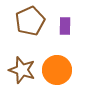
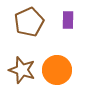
brown pentagon: moved 1 px left, 1 px down
purple rectangle: moved 3 px right, 6 px up
